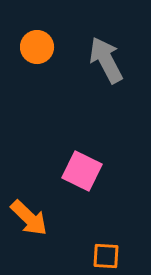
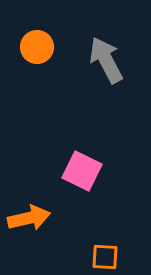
orange arrow: rotated 57 degrees counterclockwise
orange square: moved 1 px left, 1 px down
